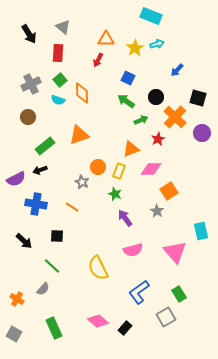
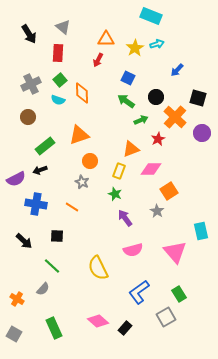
orange circle at (98, 167): moved 8 px left, 6 px up
